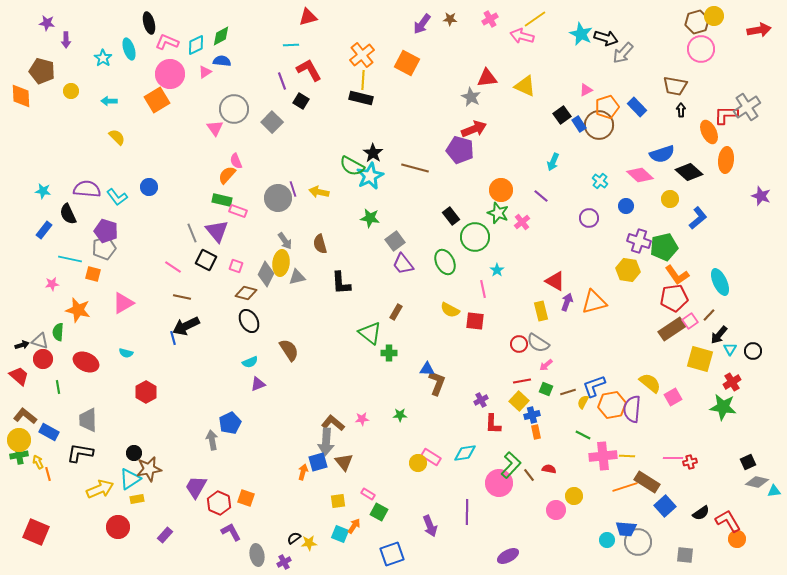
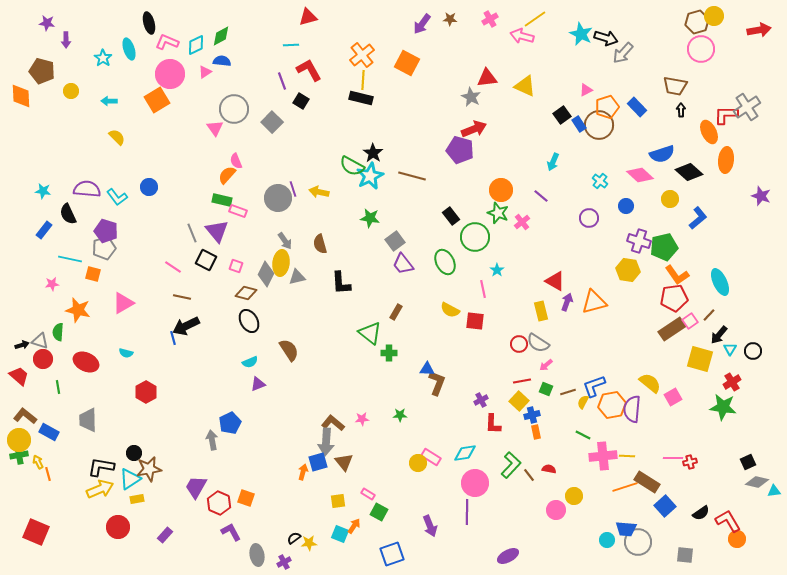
brown line at (415, 168): moved 3 px left, 8 px down
black L-shape at (80, 453): moved 21 px right, 14 px down
pink circle at (499, 483): moved 24 px left
